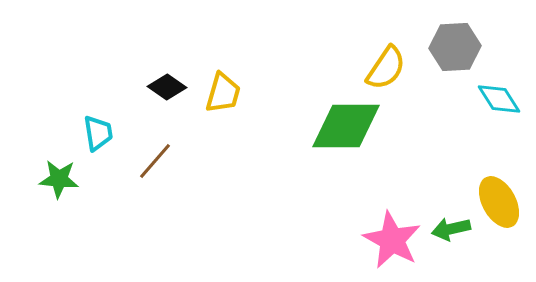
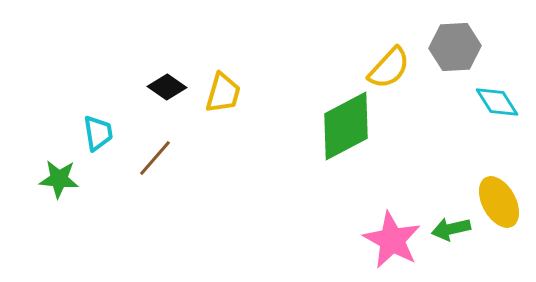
yellow semicircle: moved 3 px right; rotated 9 degrees clockwise
cyan diamond: moved 2 px left, 3 px down
green diamond: rotated 28 degrees counterclockwise
brown line: moved 3 px up
